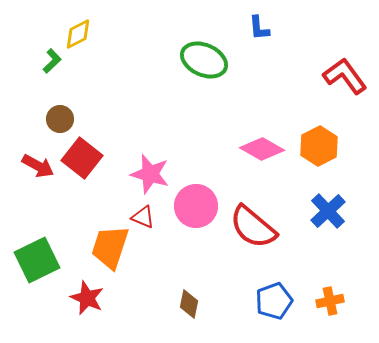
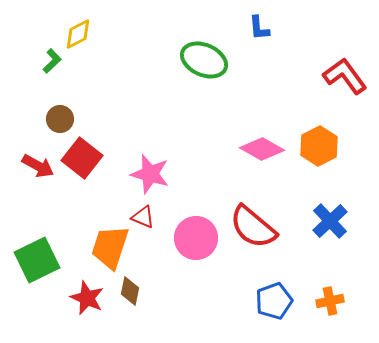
pink circle: moved 32 px down
blue cross: moved 2 px right, 10 px down
brown diamond: moved 59 px left, 13 px up
